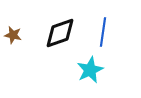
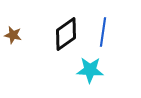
black diamond: moved 6 px right, 1 px down; rotated 16 degrees counterclockwise
cyan star: rotated 28 degrees clockwise
